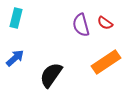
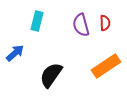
cyan rectangle: moved 21 px right, 3 px down
red semicircle: rotated 126 degrees counterclockwise
blue arrow: moved 5 px up
orange rectangle: moved 4 px down
